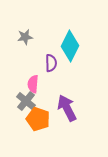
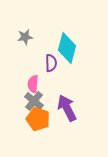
cyan diamond: moved 3 px left, 2 px down; rotated 12 degrees counterclockwise
gray cross: moved 8 px right
